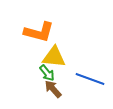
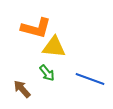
orange L-shape: moved 3 px left, 4 px up
yellow triangle: moved 10 px up
brown arrow: moved 31 px left
